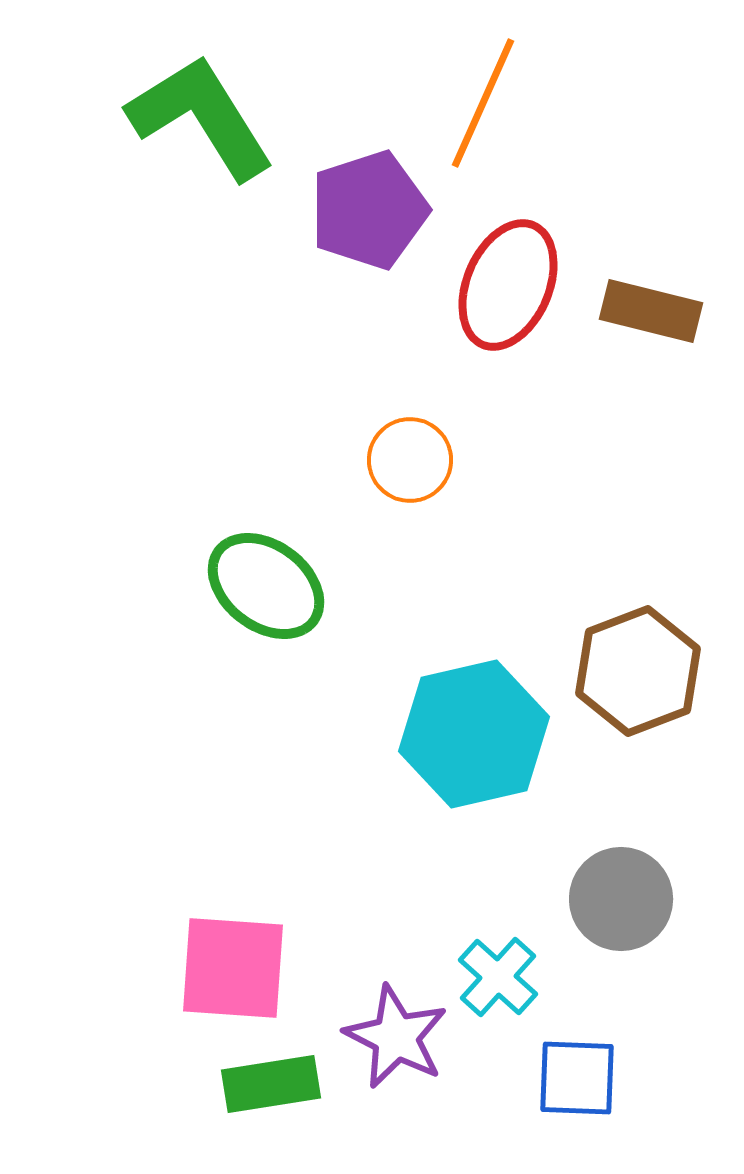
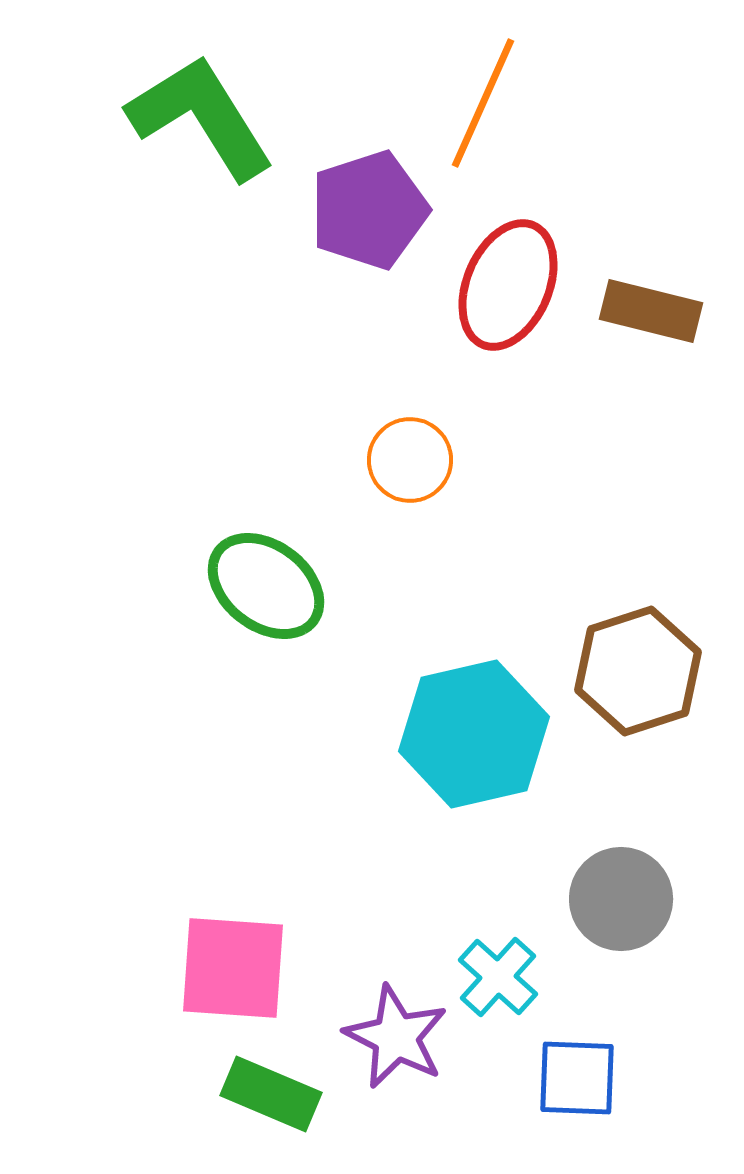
brown hexagon: rotated 3 degrees clockwise
green rectangle: moved 10 px down; rotated 32 degrees clockwise
